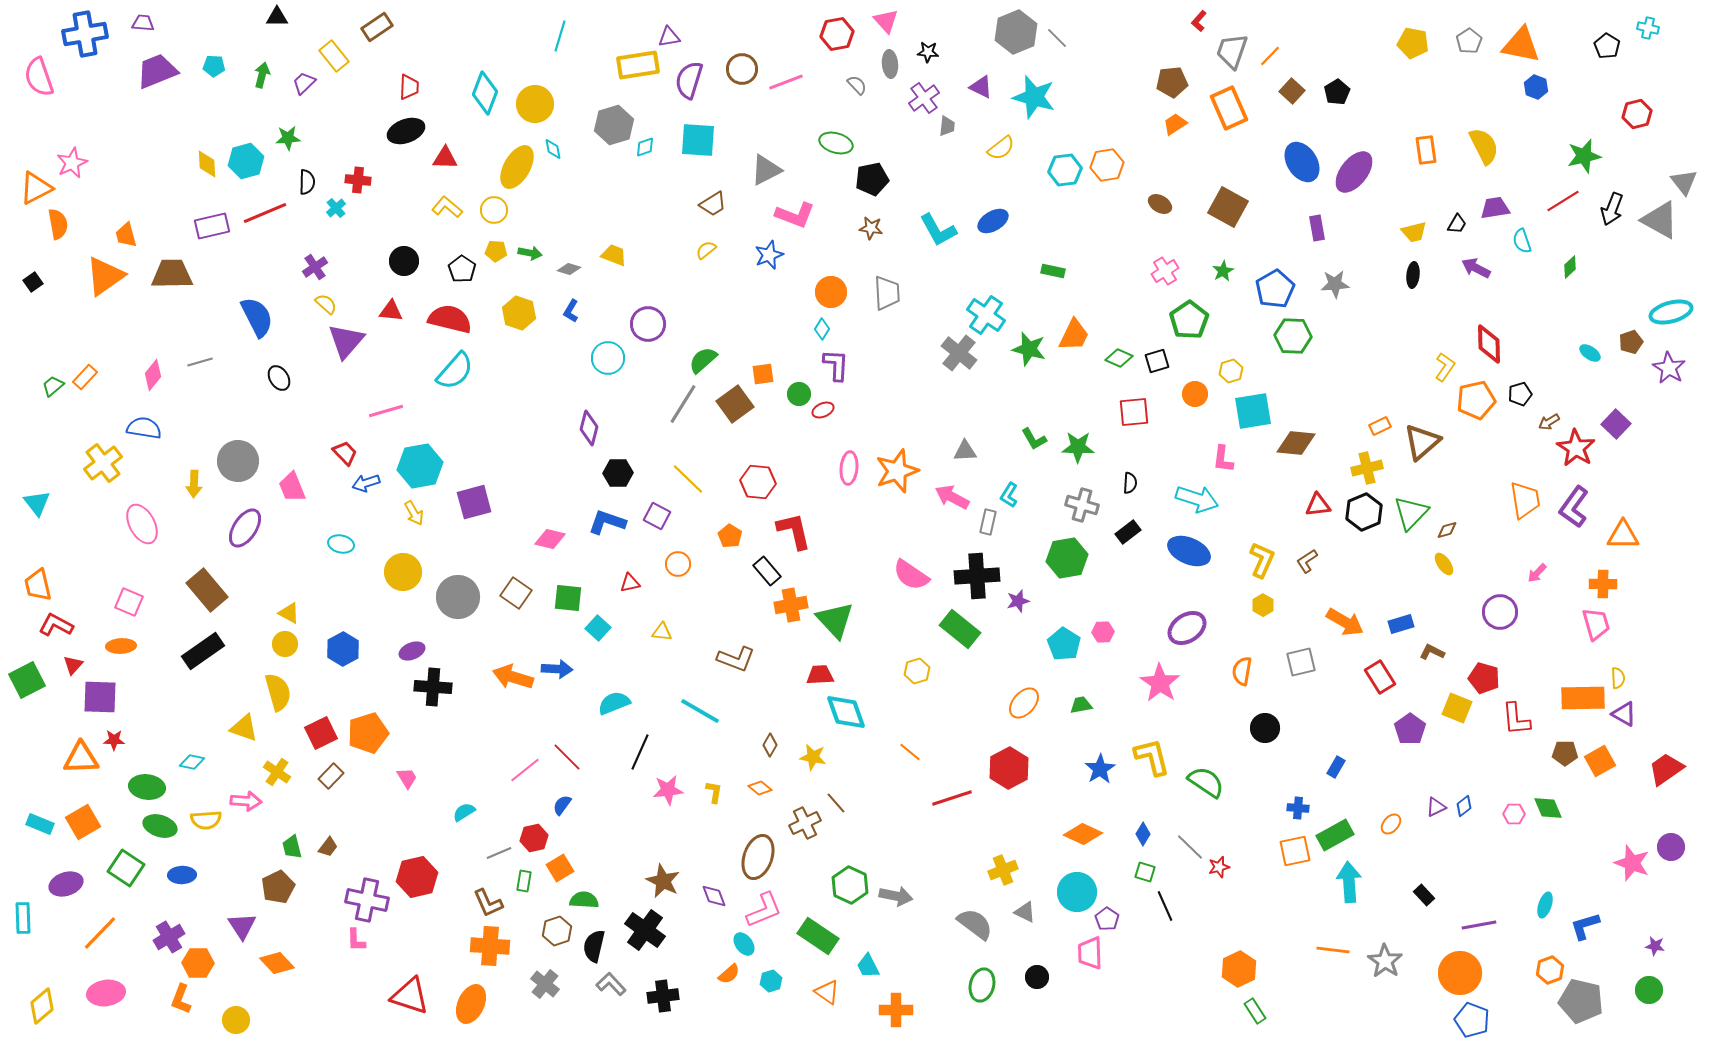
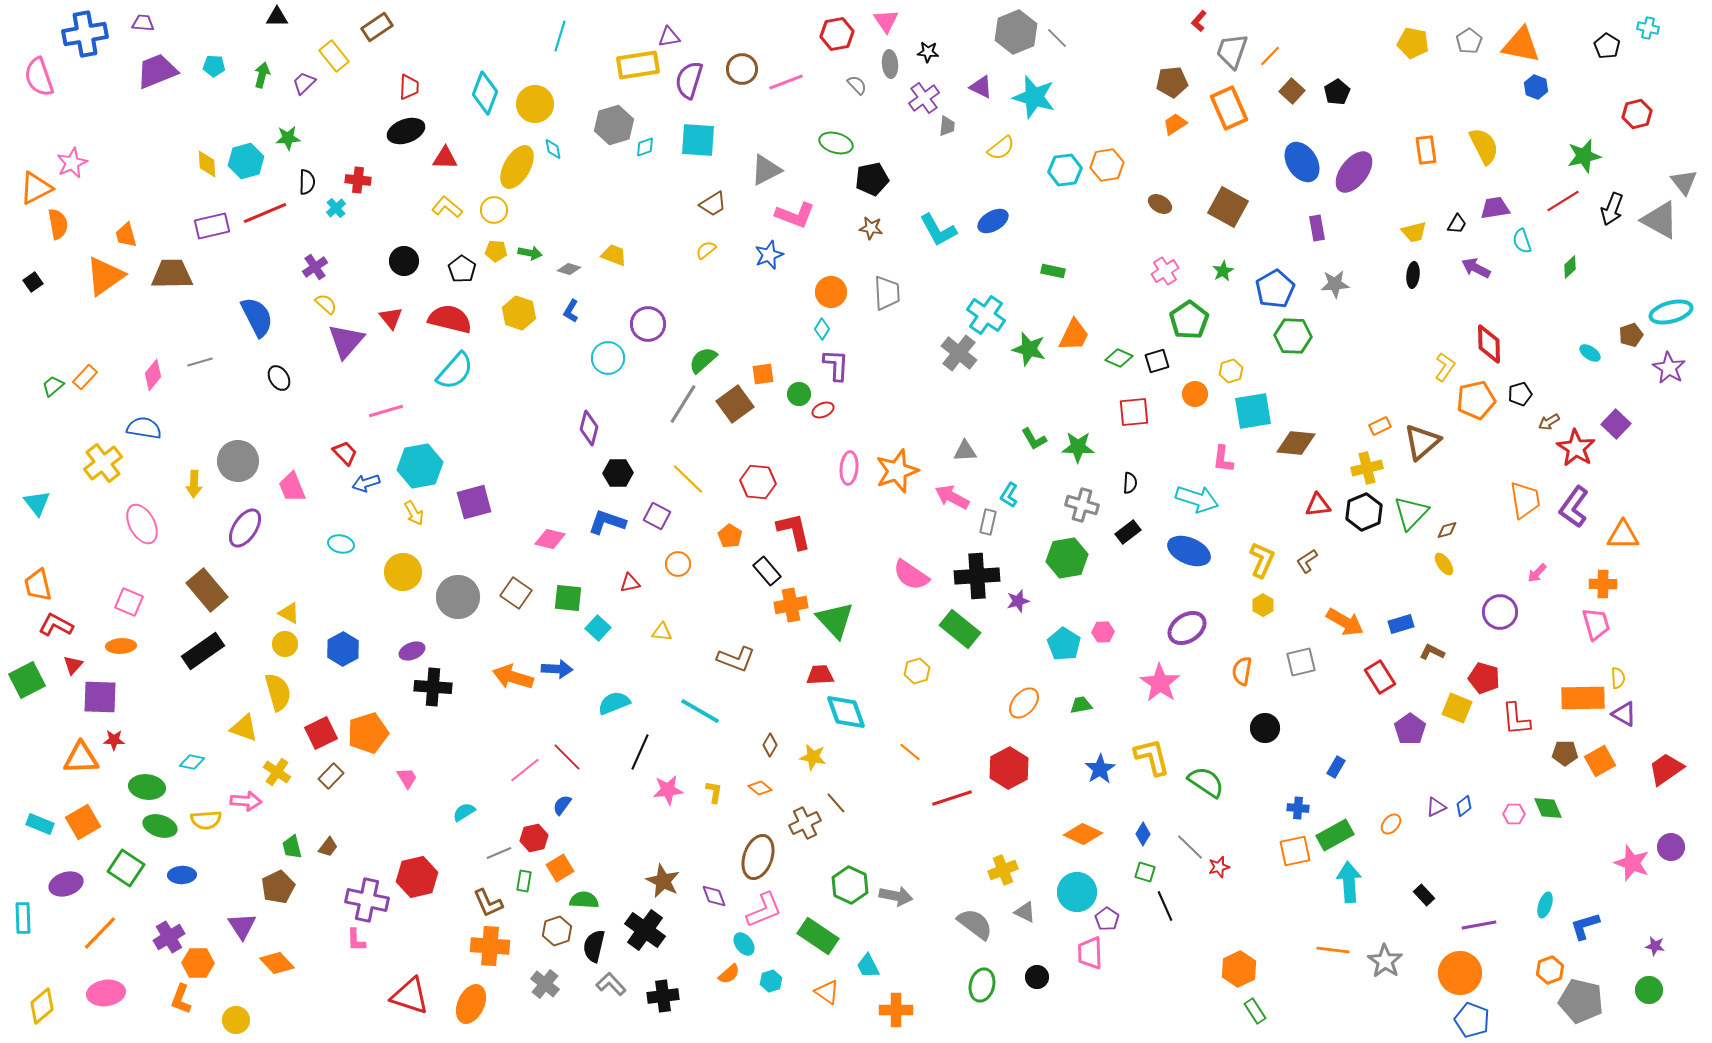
pink triangle at (886, 21): rotated 8 degrees clockwise
red triangle at (391, 311): moved 7 px down; rotated 45 degrees clockwise
brown pentagon at (1631, 342): moved 7 px up
